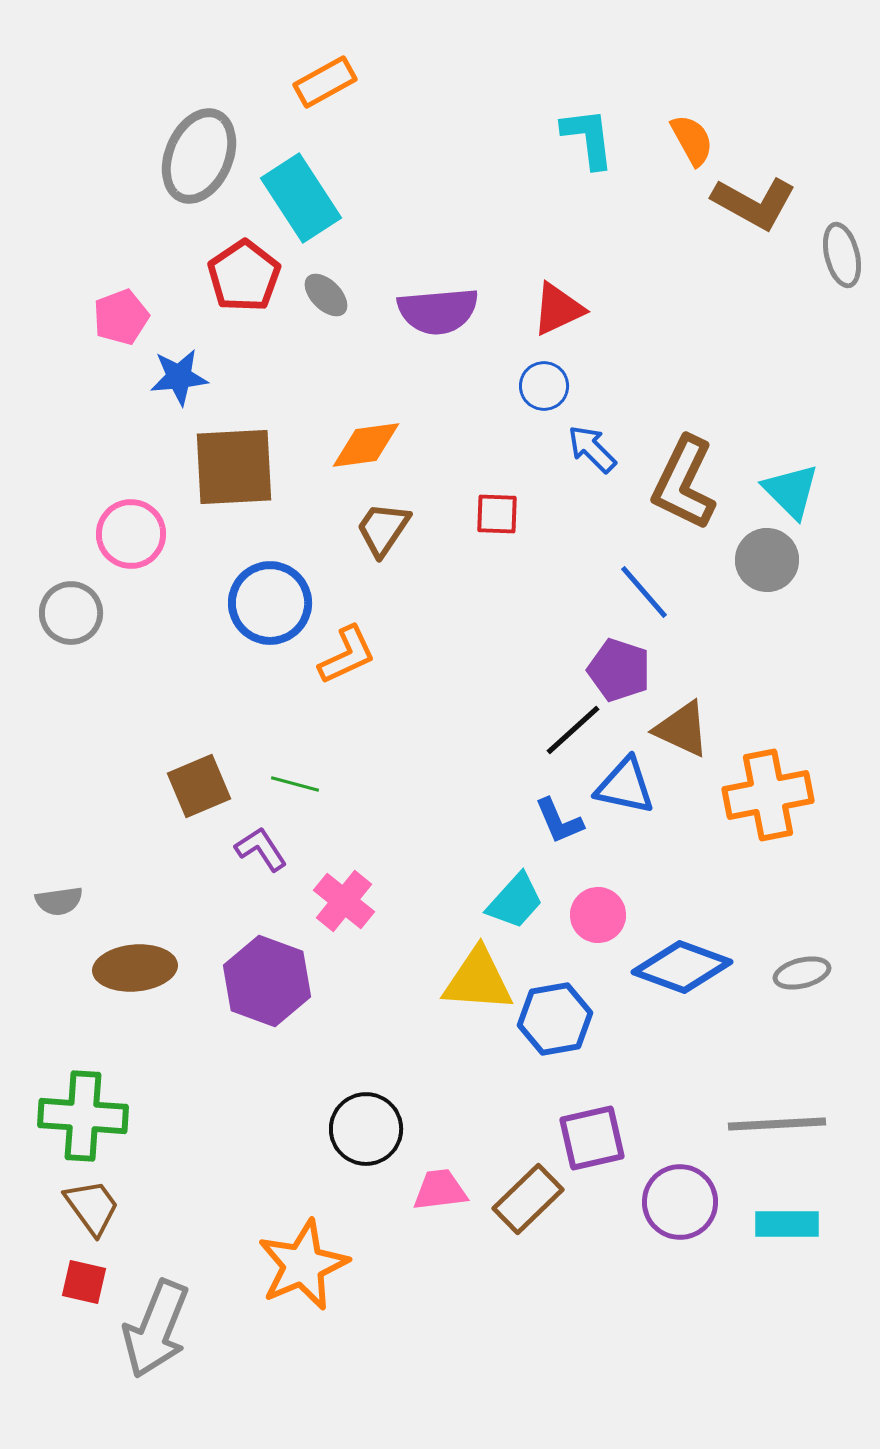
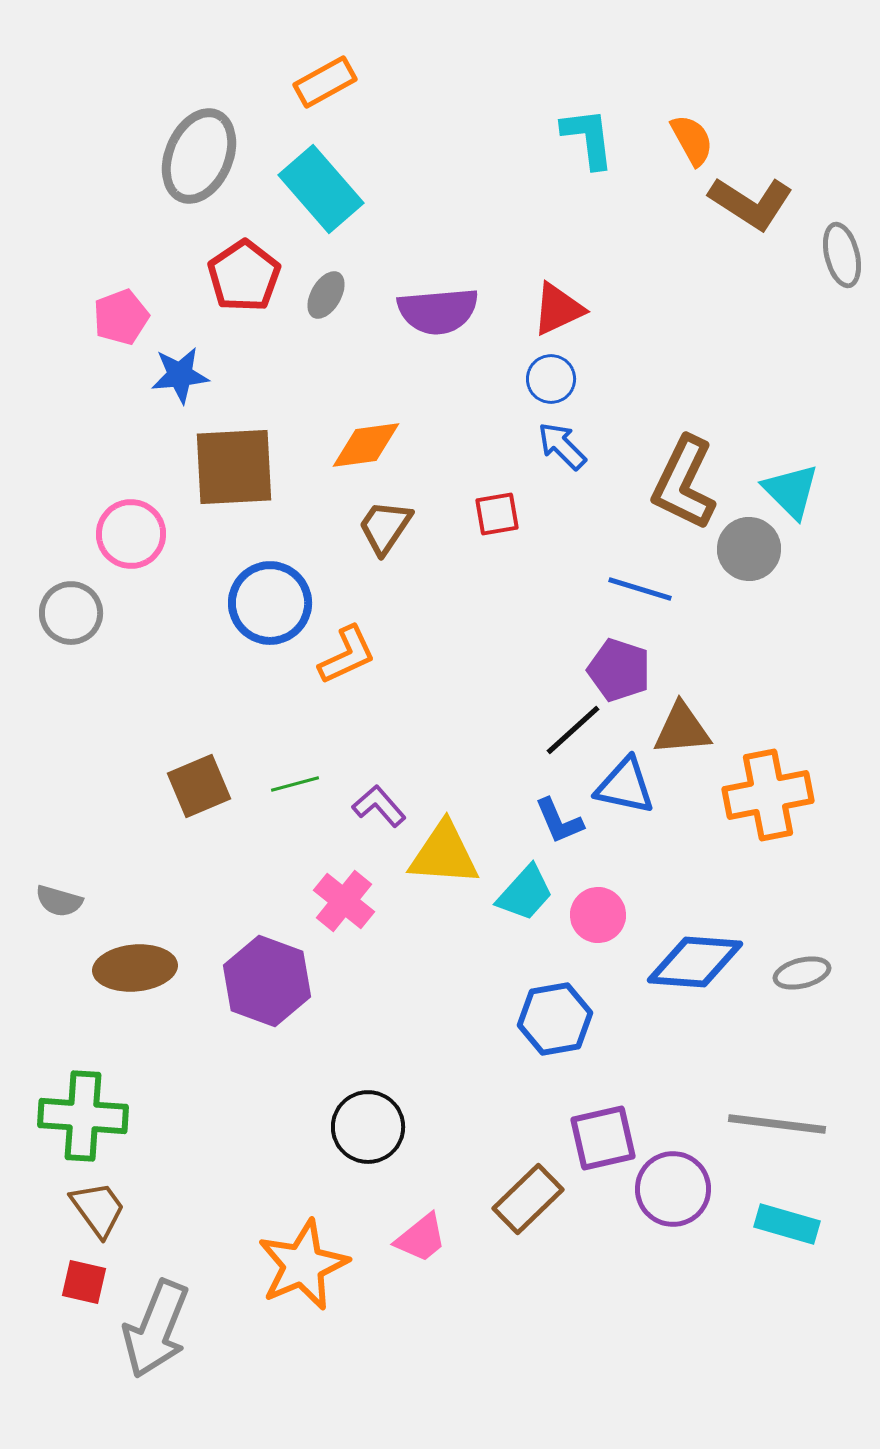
cyan rectangle at (301, 198): moved 20 px right, 9 px up; rotated 8 degrees counterclockwise
brown L-shape at (754, 203): moved 3 px left; rotated 4 degrees clockwise
gray ellipse at (326, 295): rotated 75 degrees clockwise
blue star at (179, 377): moved 1 px right, 2 px up
blue circle at (544, 386): moved 7 px right, 7 px up
blue arrow at (592, 449): moved 30 px left, 3 px up
red square at (497, 514): rotated 12 degrees counterclockwise
brown trapezoid at (383, 529): moved 2 px right, 2 px up
gray circle at (767, 560): moved 18 px left, 11 px up
blue line at (644, 592): moved 4 px left, 3 px up; rotated 32 degrees counterclockwise
brown triangle at (682, 729): rotated 30 degrees counterclockwise
green line at (295, 784): rotated 30 degrees counterclockwise
purple L-shape at (261, 849): moved 118 px right, 43 px up; rotated 8 degrees counterclockwise
gray semicircle at (59, 901): rotated 24 degrees clockwise
cyan trapezoid at (515, 901): moved 10 px right, 8 px up
blue diamond at (682, 967): moved 13 px right, 5 px up; rotated 16 degrees counterclockwise
yellow triangle at (478, 980): moved 34 px left, 126 px up
gray line at (777, 1124): rotated 10 degrees clockwise
black circle at (366, 1129): moved 2 px right, 2 px up
purple square at (592, 1138): moved 11 px right
pink trapezoid at (440, 1190): moved 19 px left, 48 px down; rotated 148 degrees clockwise
purple circle at (680, 1202): moved 7 px left, 13 px up
brown trapezoid at (92, 1207): moved 6 px right, 2 px down
cyan rectangle at (787, 1224): rotated 16 degrees clockwise
